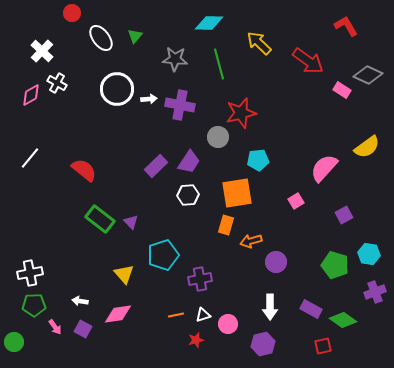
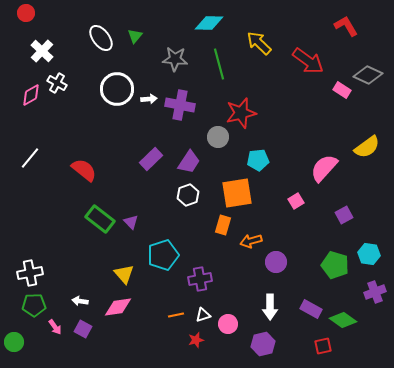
red circle at (72, 13): moved 46 px left
purple rectangle at (156, 166): moved 5 px left, 7 px up
white hexagon at (188, 195): rotated 15 degrees counterclockwise
orange rectangle at (226, 225): moved 3 px left
pink diamond at (118, 314): moved 7 px up
